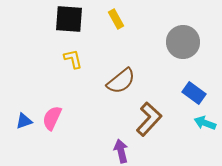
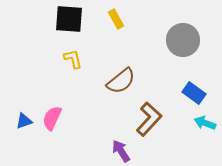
gray circle: moved 2 px up
purple arrow: rotated 20 degrees counterclockwise
